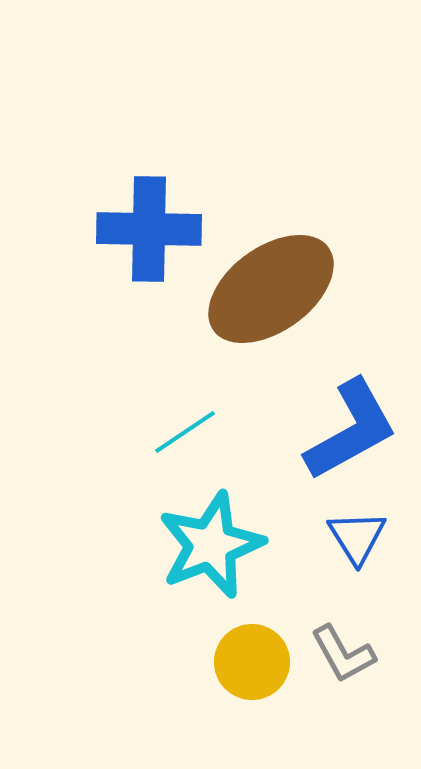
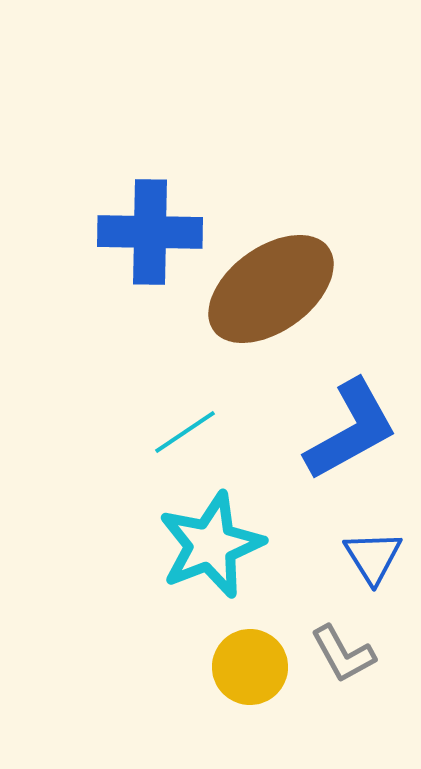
blue cross: moved 1 px right, 3 px down
blue triangle: moved 16 px right, 20 px down
yellow circle: moved 2 px left, 5 px down
